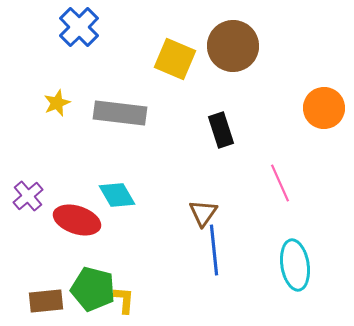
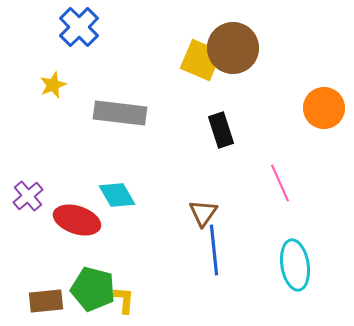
brown circle: moved 2 px down
yellow square: moved 26 px right, 1 px down
yellow star: moved 4 px left, 18 px up
